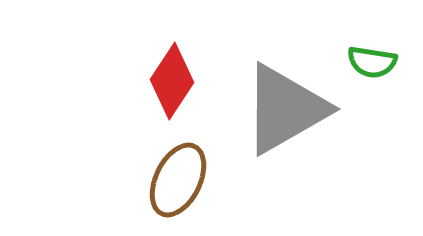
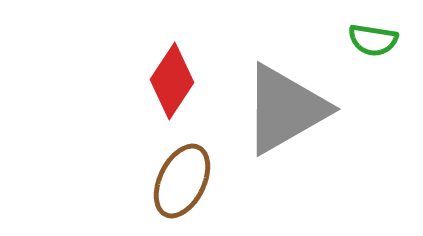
green semicircle: moved 1 px right, 22 px up
brown ellipse: moved 4 px right, 1 px down
